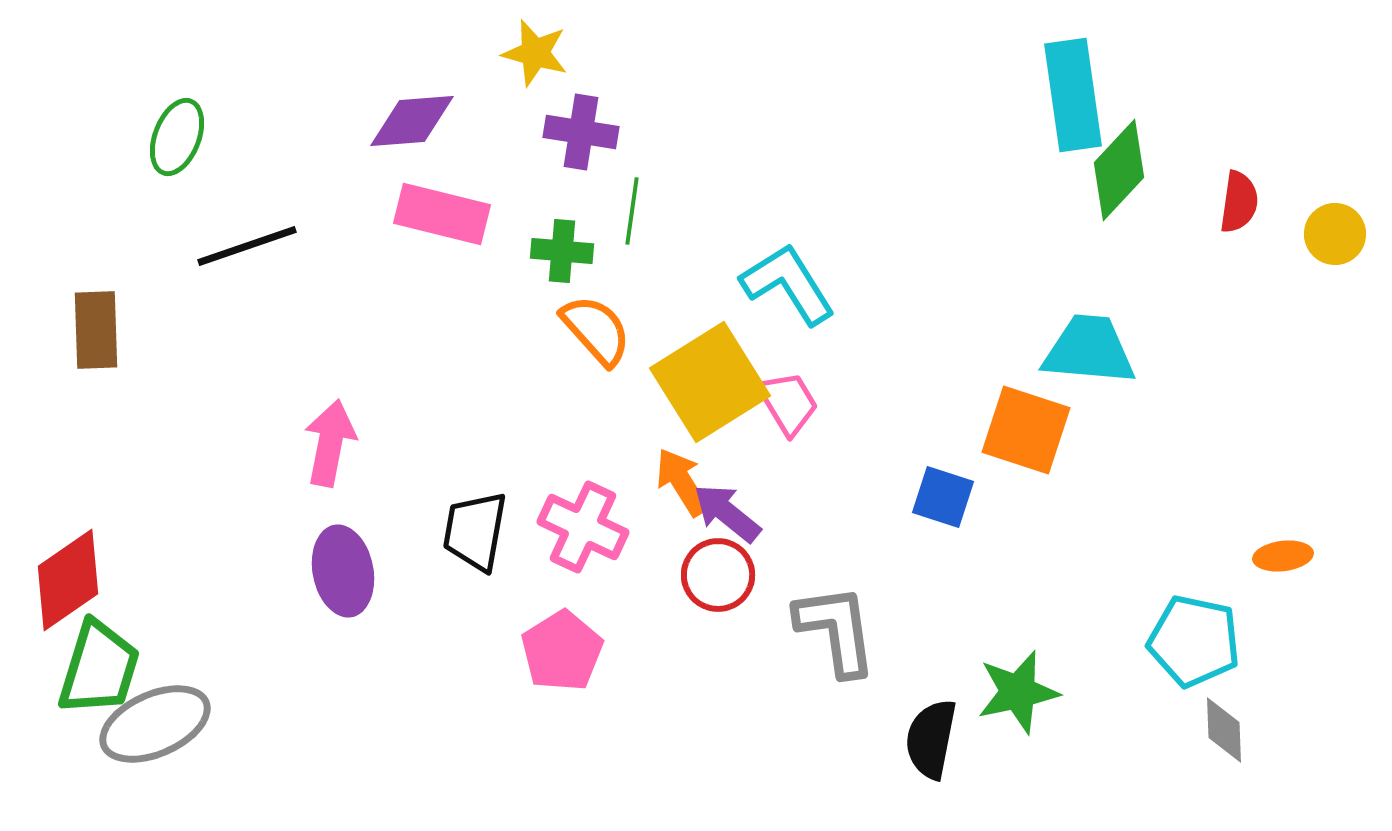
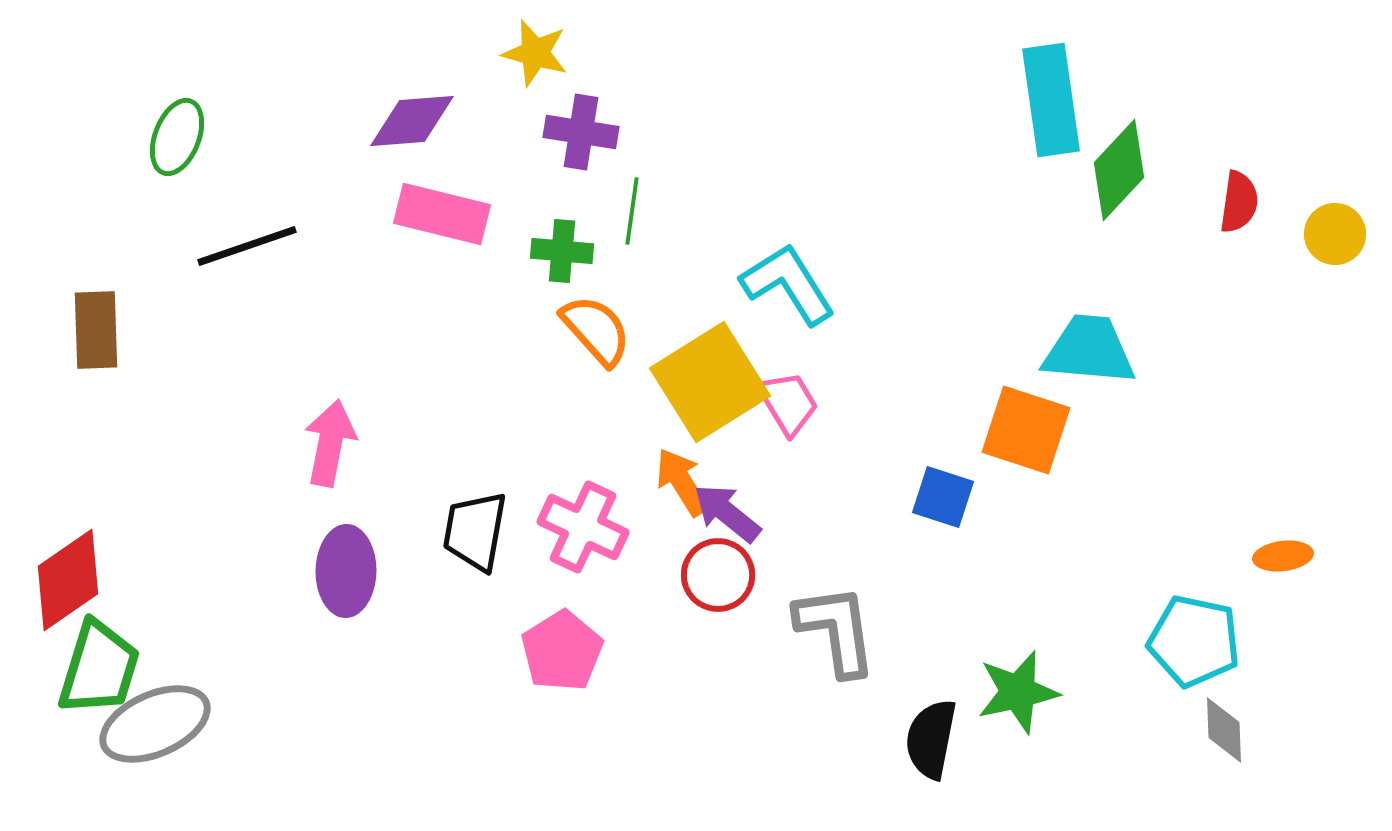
cyan rectangle: moved 22 px left, 5 px down
purple ellipse: moved 3 px right; rotated 12 degrees clockwise
